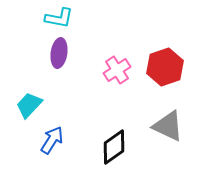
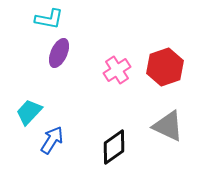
cyan L-shape: moved 10 px left, 1 px down
purple ellipse: rotated 16 degrees clockwise
cyan trapezoid: moved 7 px down
